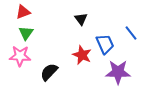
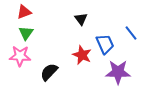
red triangle: moved 1 px right
